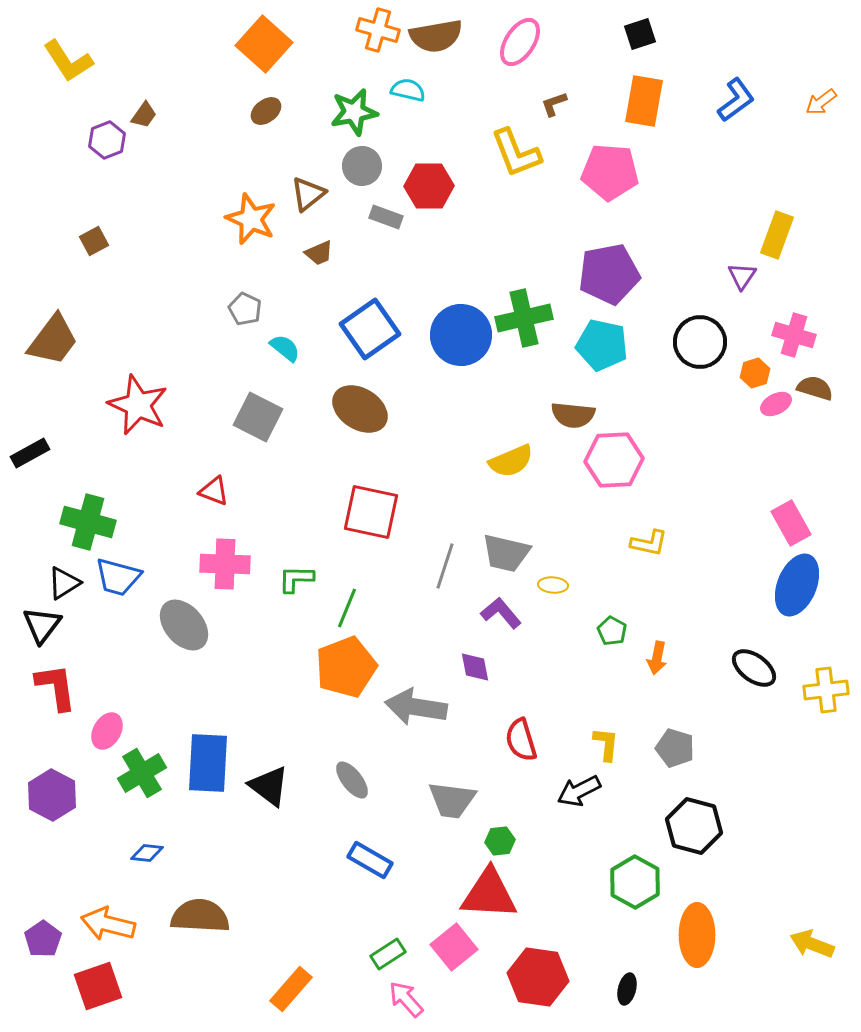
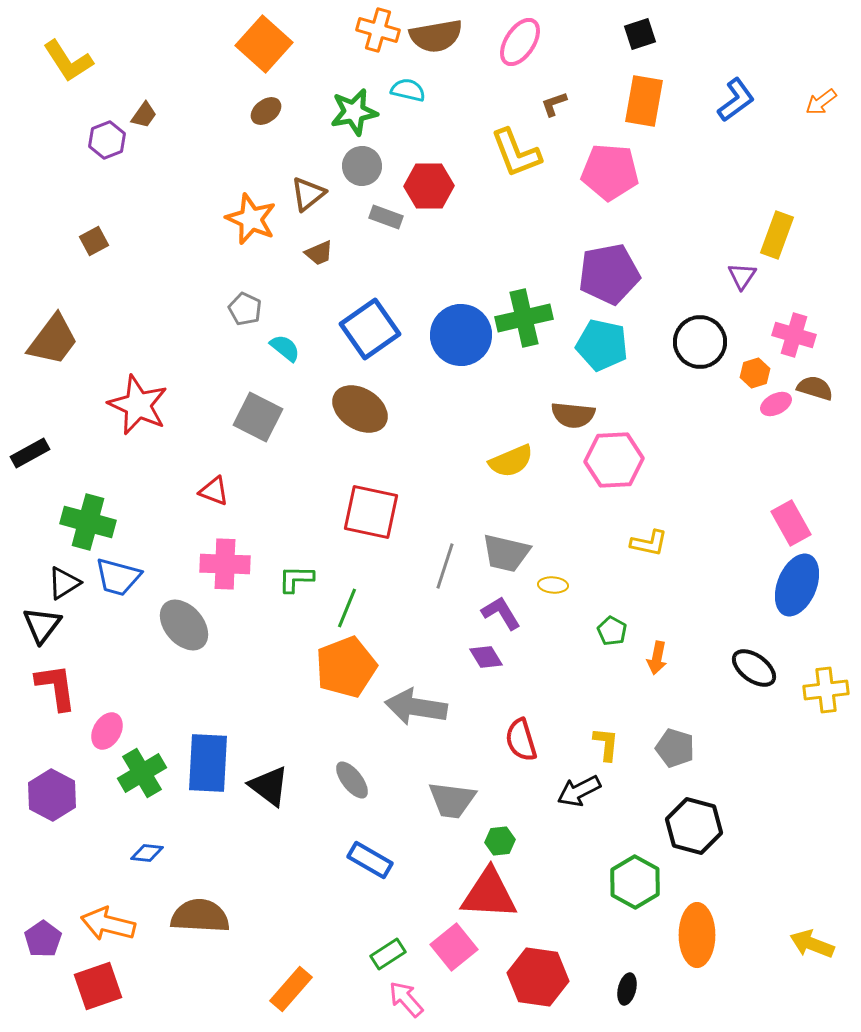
purple L-shape at (501, 613): rotated 9 degrees clockwise
purple diamond at (475, 667): moved 11 px right, 10 px up; rotated 20 degrees counterclockwise
